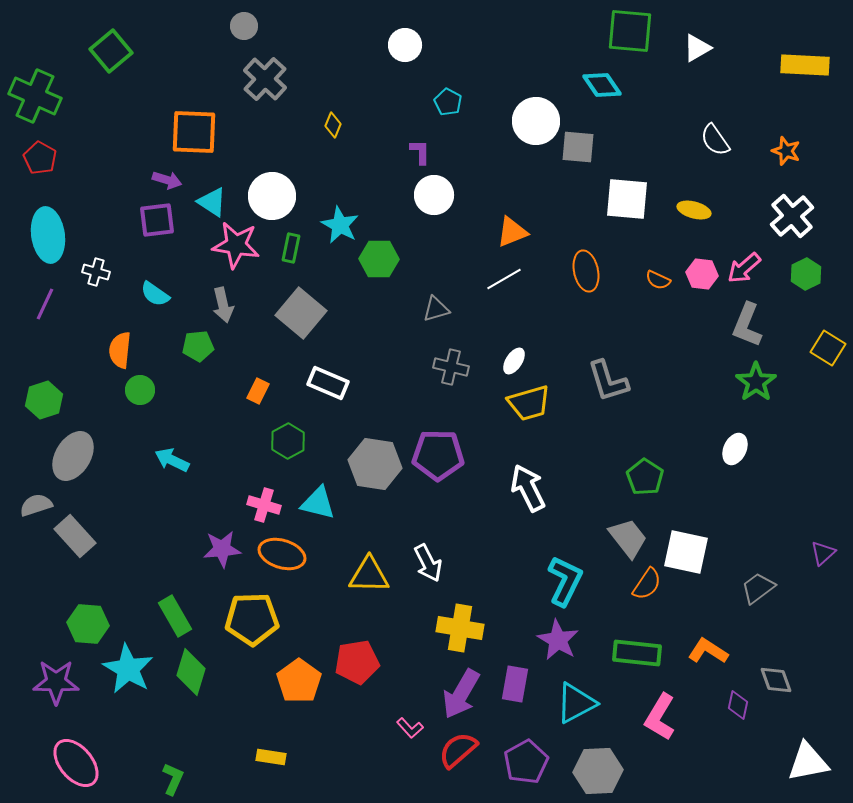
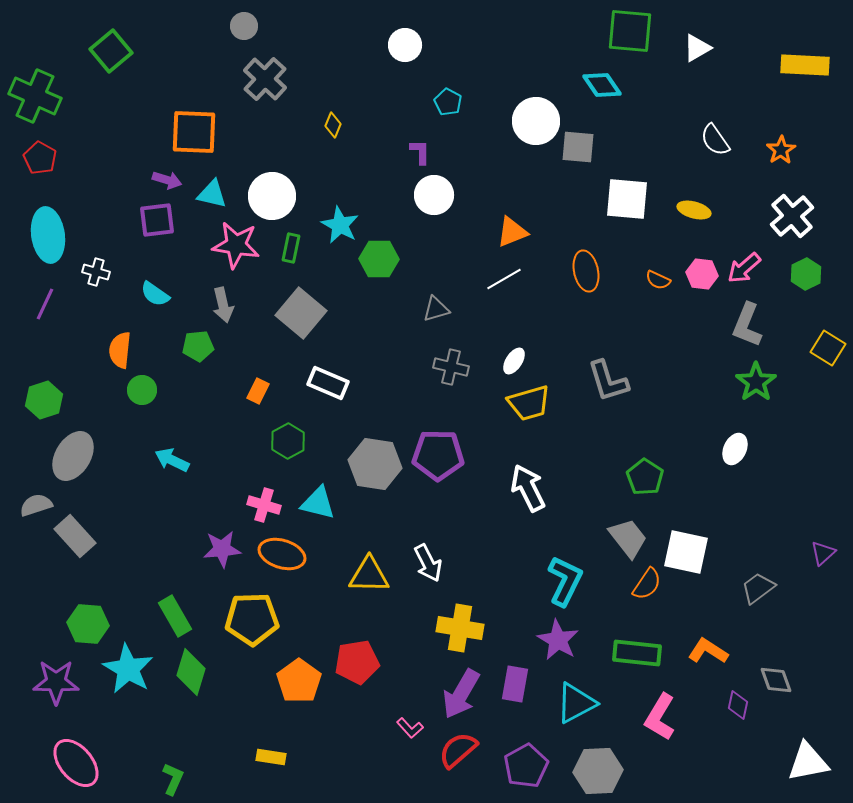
orange star at (786, 151): moved 5 px left, 1 px up; rotated 20 degrees clockwise
cyan triangle at (212, 202): moved 8 px up; rotated 20 degrees counterclockwise
green circle at (140, 390): moved 2 px right
purple pentagon at (526, 762): moved 4 px down
